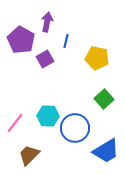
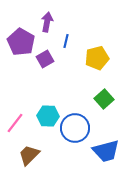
purple pentagon: moved 2 px down
yellow pentagon: rotated 25 degrees counterclockwise
blue trapezoid: rotated 16 degrees clockwise
